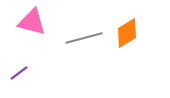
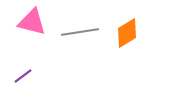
gray line: moved 4 px left, 6 px up; rotated 6 degrees clockwise
purple line: moved 4 px right, 3 px down
